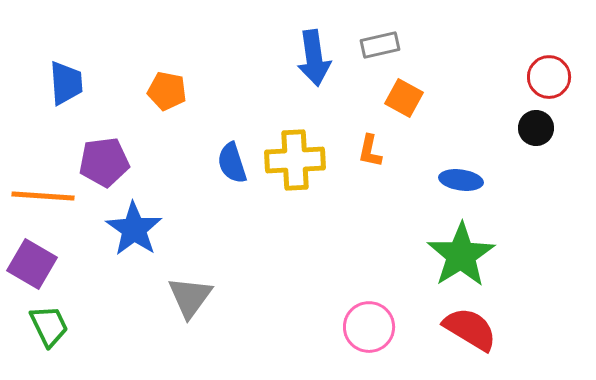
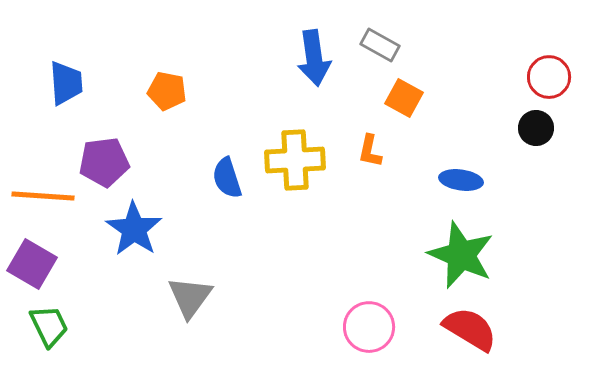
gray rectangle: rotated 42 degrees clockwise
blue semicircle: moved 5 px left, 15 px down
green star: rotated 16 degrees counterclockwise
